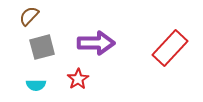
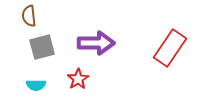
brown semicircle: rotated 50 degrees counterclockwise
red rectangle: rotated 9 degrees counterclockwise
